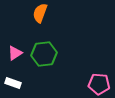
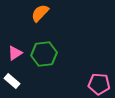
orange semicircle: rotated 24 degrees clockwise
white rectangle: moved 1 px left, 2 px up; rotated 21 degrees clockwise
